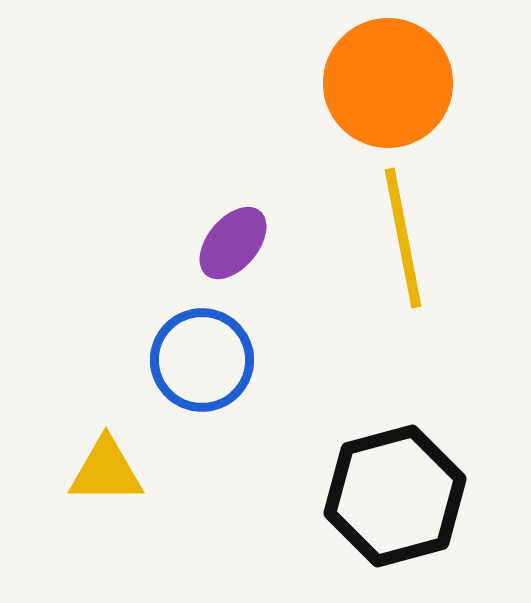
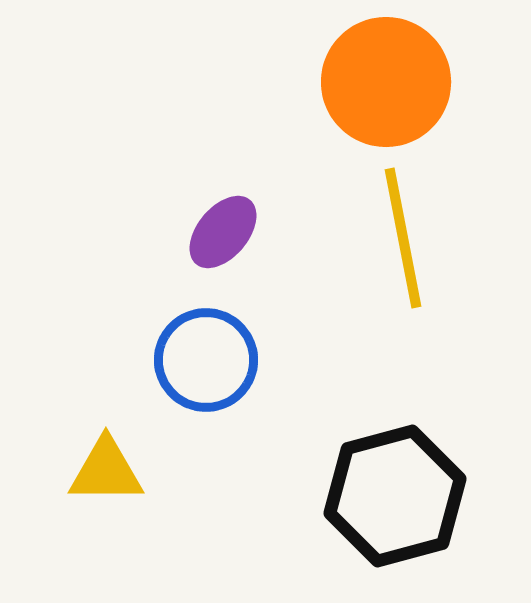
orange circle: moved 2 px left, 1 px up
purple ellipse: moved 10 px left, 11 px up
blue circle: moved 4 px right
